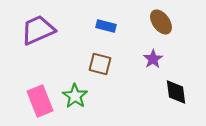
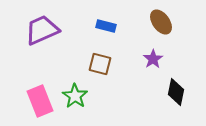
purple trapezoid: moved 4 px right
black diamond: rotated 20 degrees clockwise
